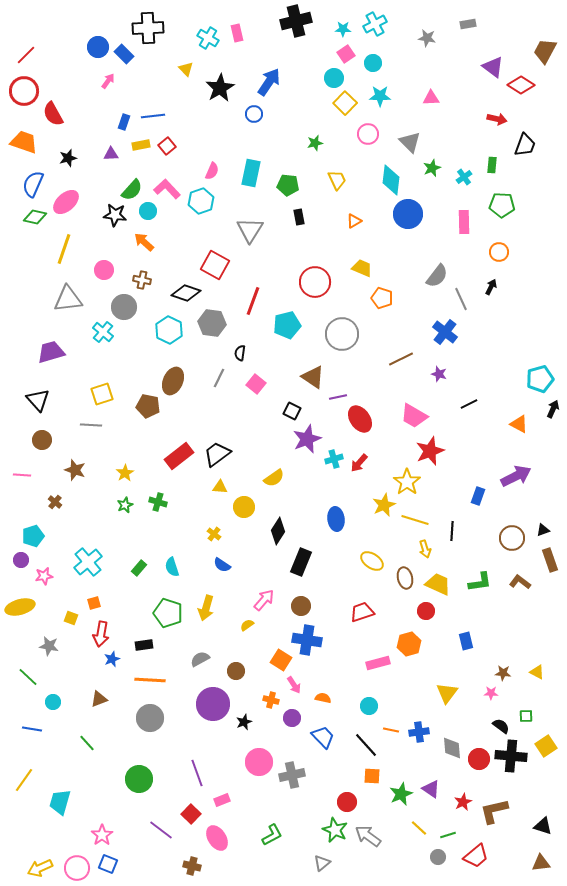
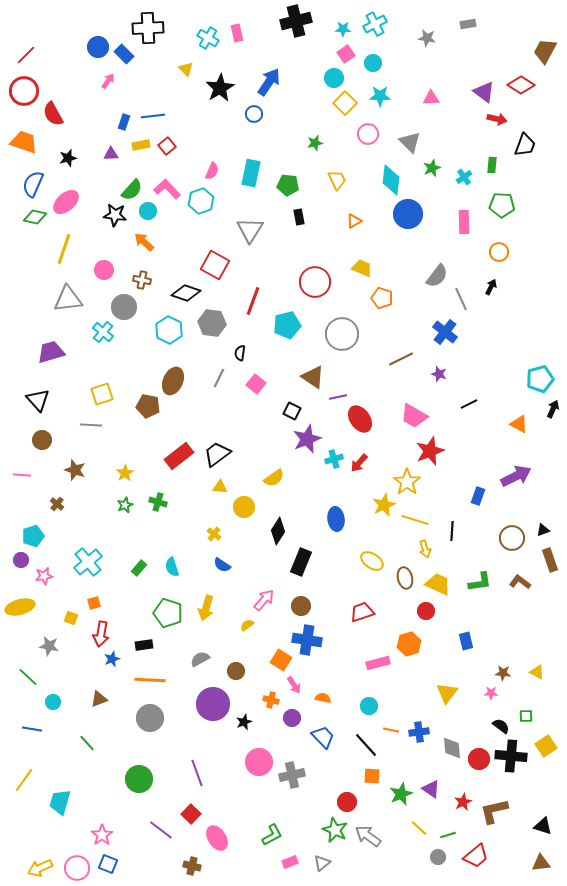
purple triangle at (493, 67): moved 9 px left, 25 px down
brown cross at (55, 502): moved 2 px right, 2 px down
pink rectangle at (222, 800): moved 68 px right, 62 px down
